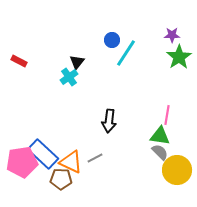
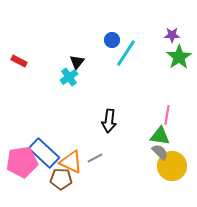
blue rectangle: moved 1 px right, 1 px up
yellow circle: moved 5 px left, 4 px up
